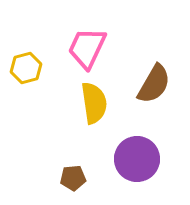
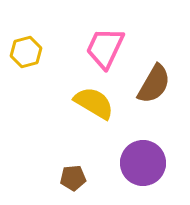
pink trapezoid: moved 18 px right
yellow hexagon: moved 16 px up
yellow semicircle: rotated 51 degrees counterclockwise
purple circle: moved 6 px right, 4 px down
